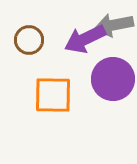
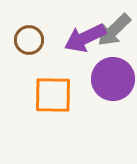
gray arrow: moved 5 px down; rotated 33 degrees counterclockwise
purple arrow: moved 1 px up
